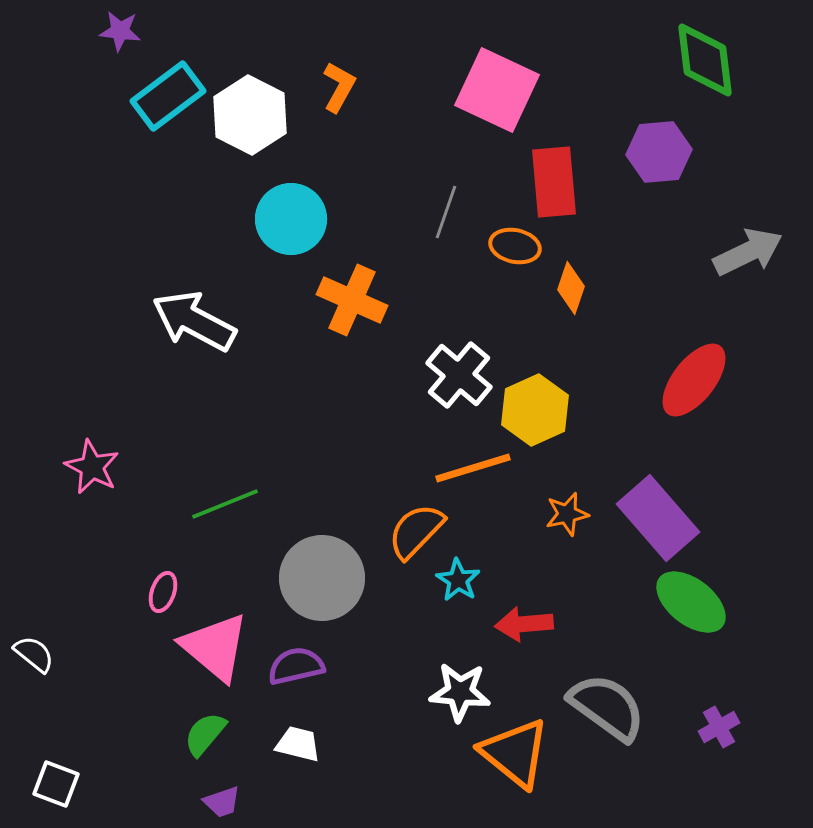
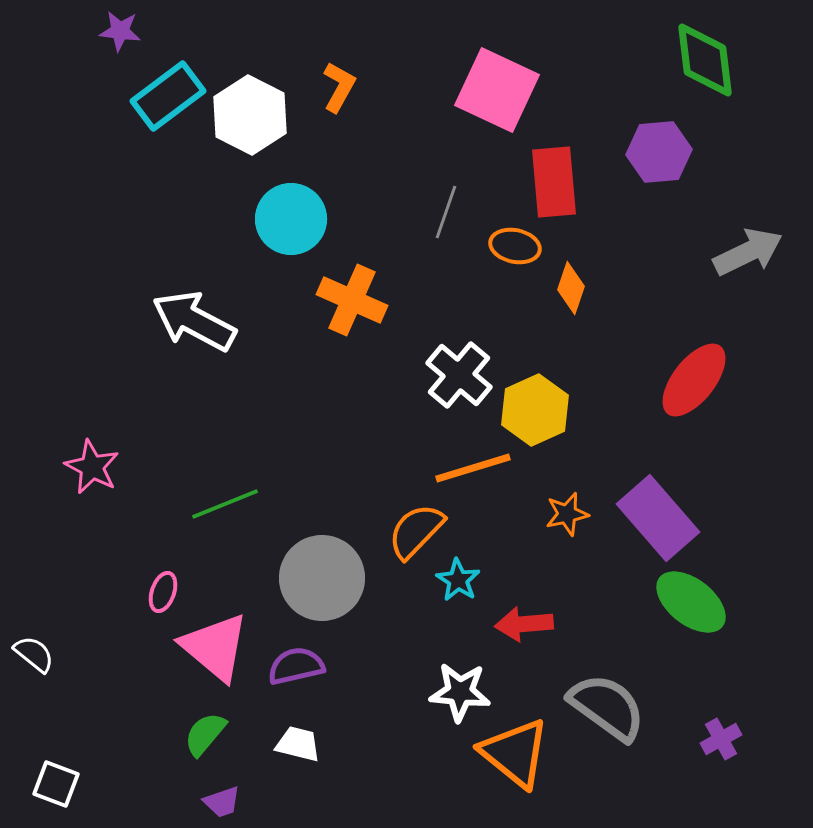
purple cross: moved 2 px right, 12 px down
